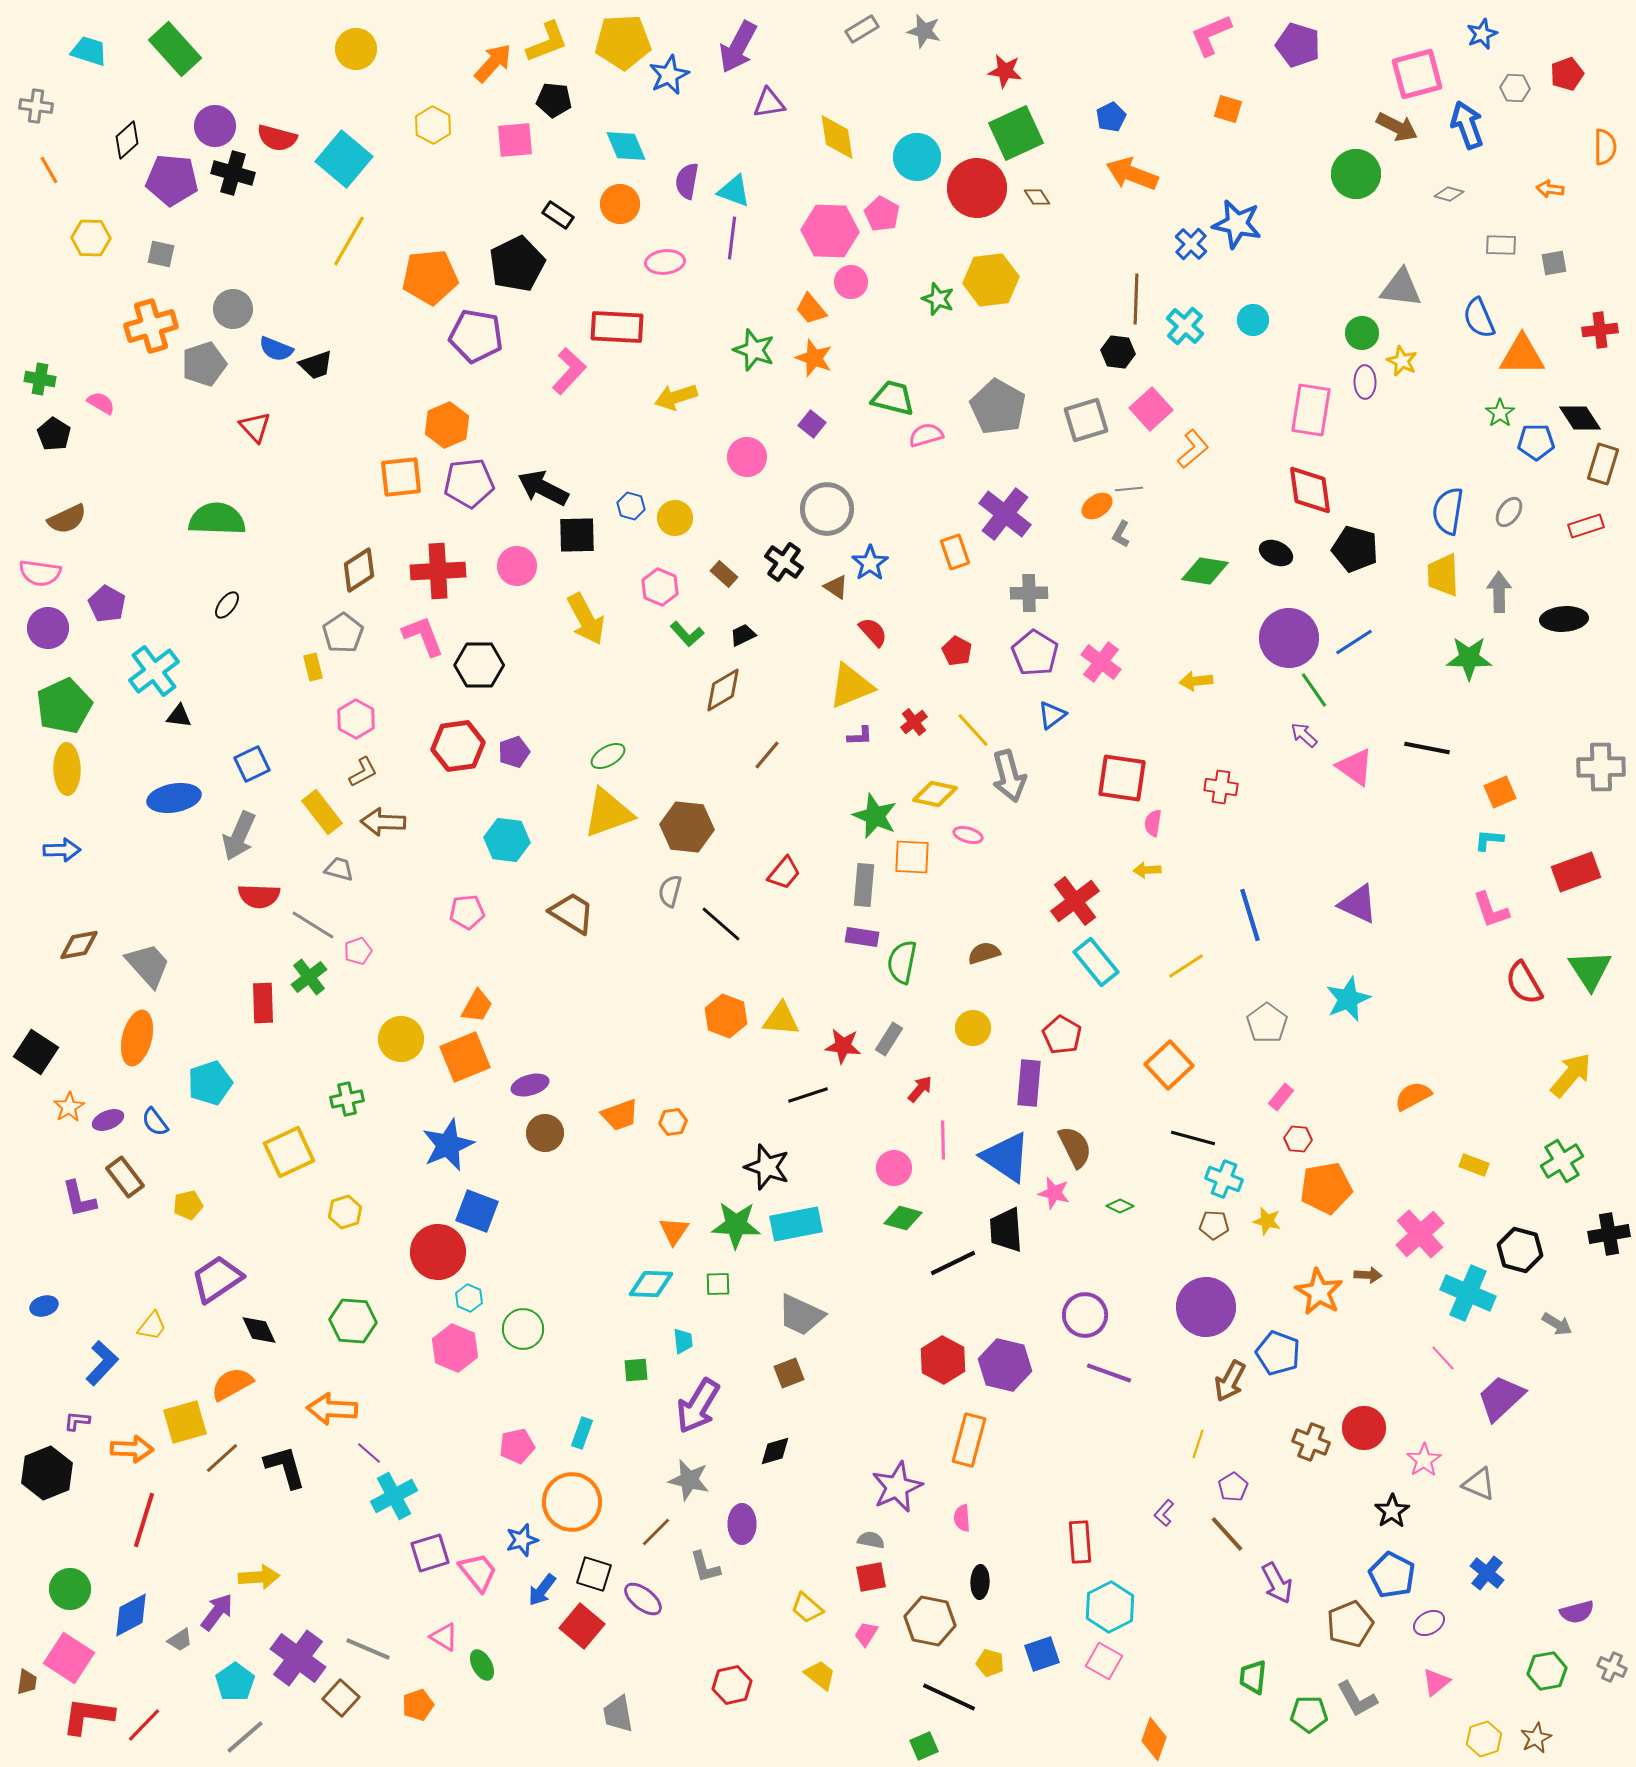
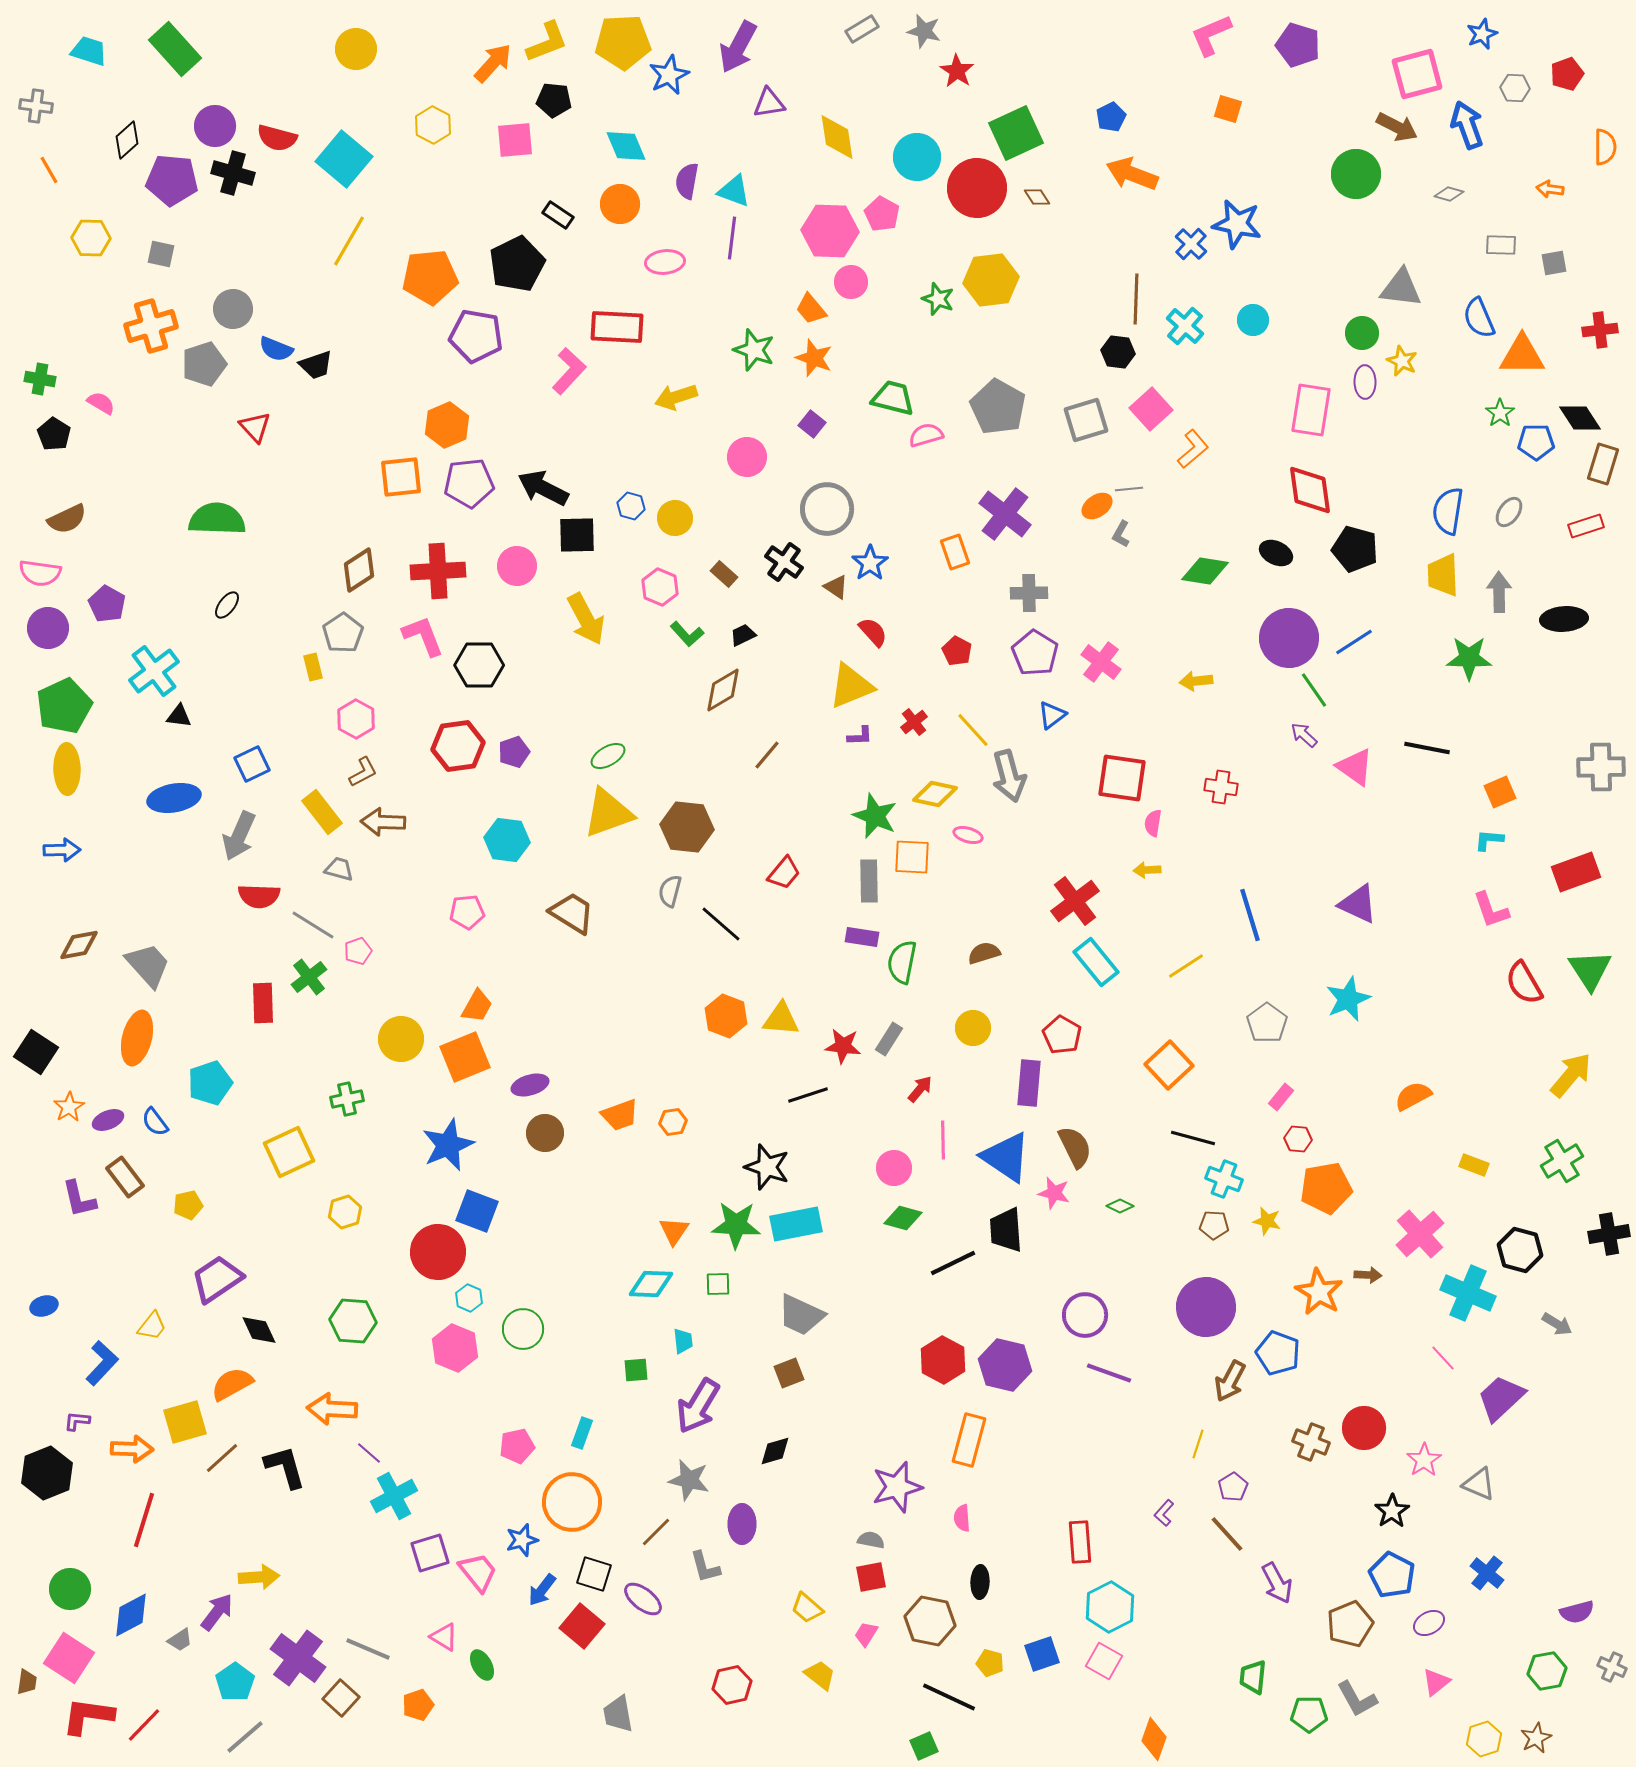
red star at (1005, 71): moved 48 px left; rotated 24 degrees clockwise
gray rectangle at (864, 885): moved 5 px right, 4 px up; rotated 6 degrees counterclockwise
purple star at (897, 1487): rotated 9 degrees clockwise
